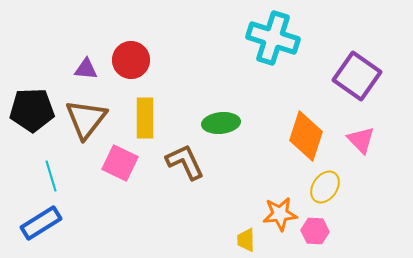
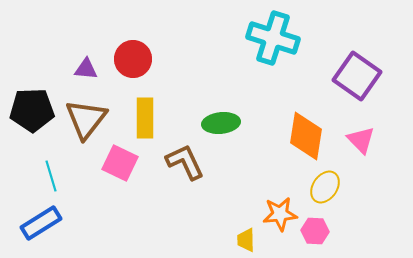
red circle: moved 2 px right, 1 px up
orange diamond: rotated 9 degrees counterclockwise
